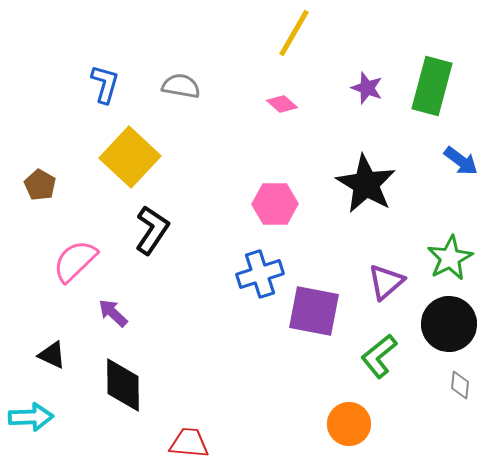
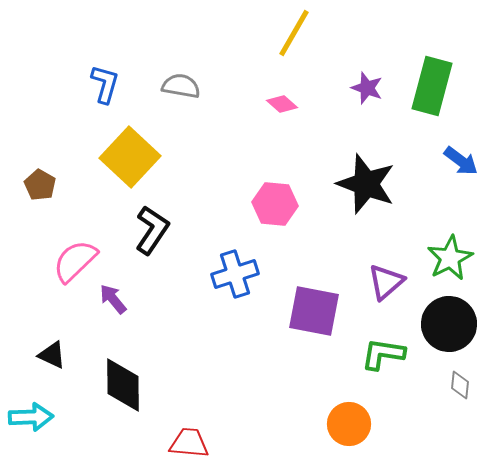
black star: rotated 10 degrees counterclockwise
pink hexagon: rotated 6 degrees clockwise
blue cross: moved 25 px left
purple arrow: moved 14 px up; rotated 8 degrees clockwise
green L-shape: moved 4 px right, 2 px up; rotated 48 degrees clockwise
